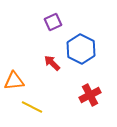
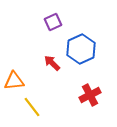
blue hexagon: rotated 8 degrees clockwise
yellow line: rotated 25 degrees clockwise
